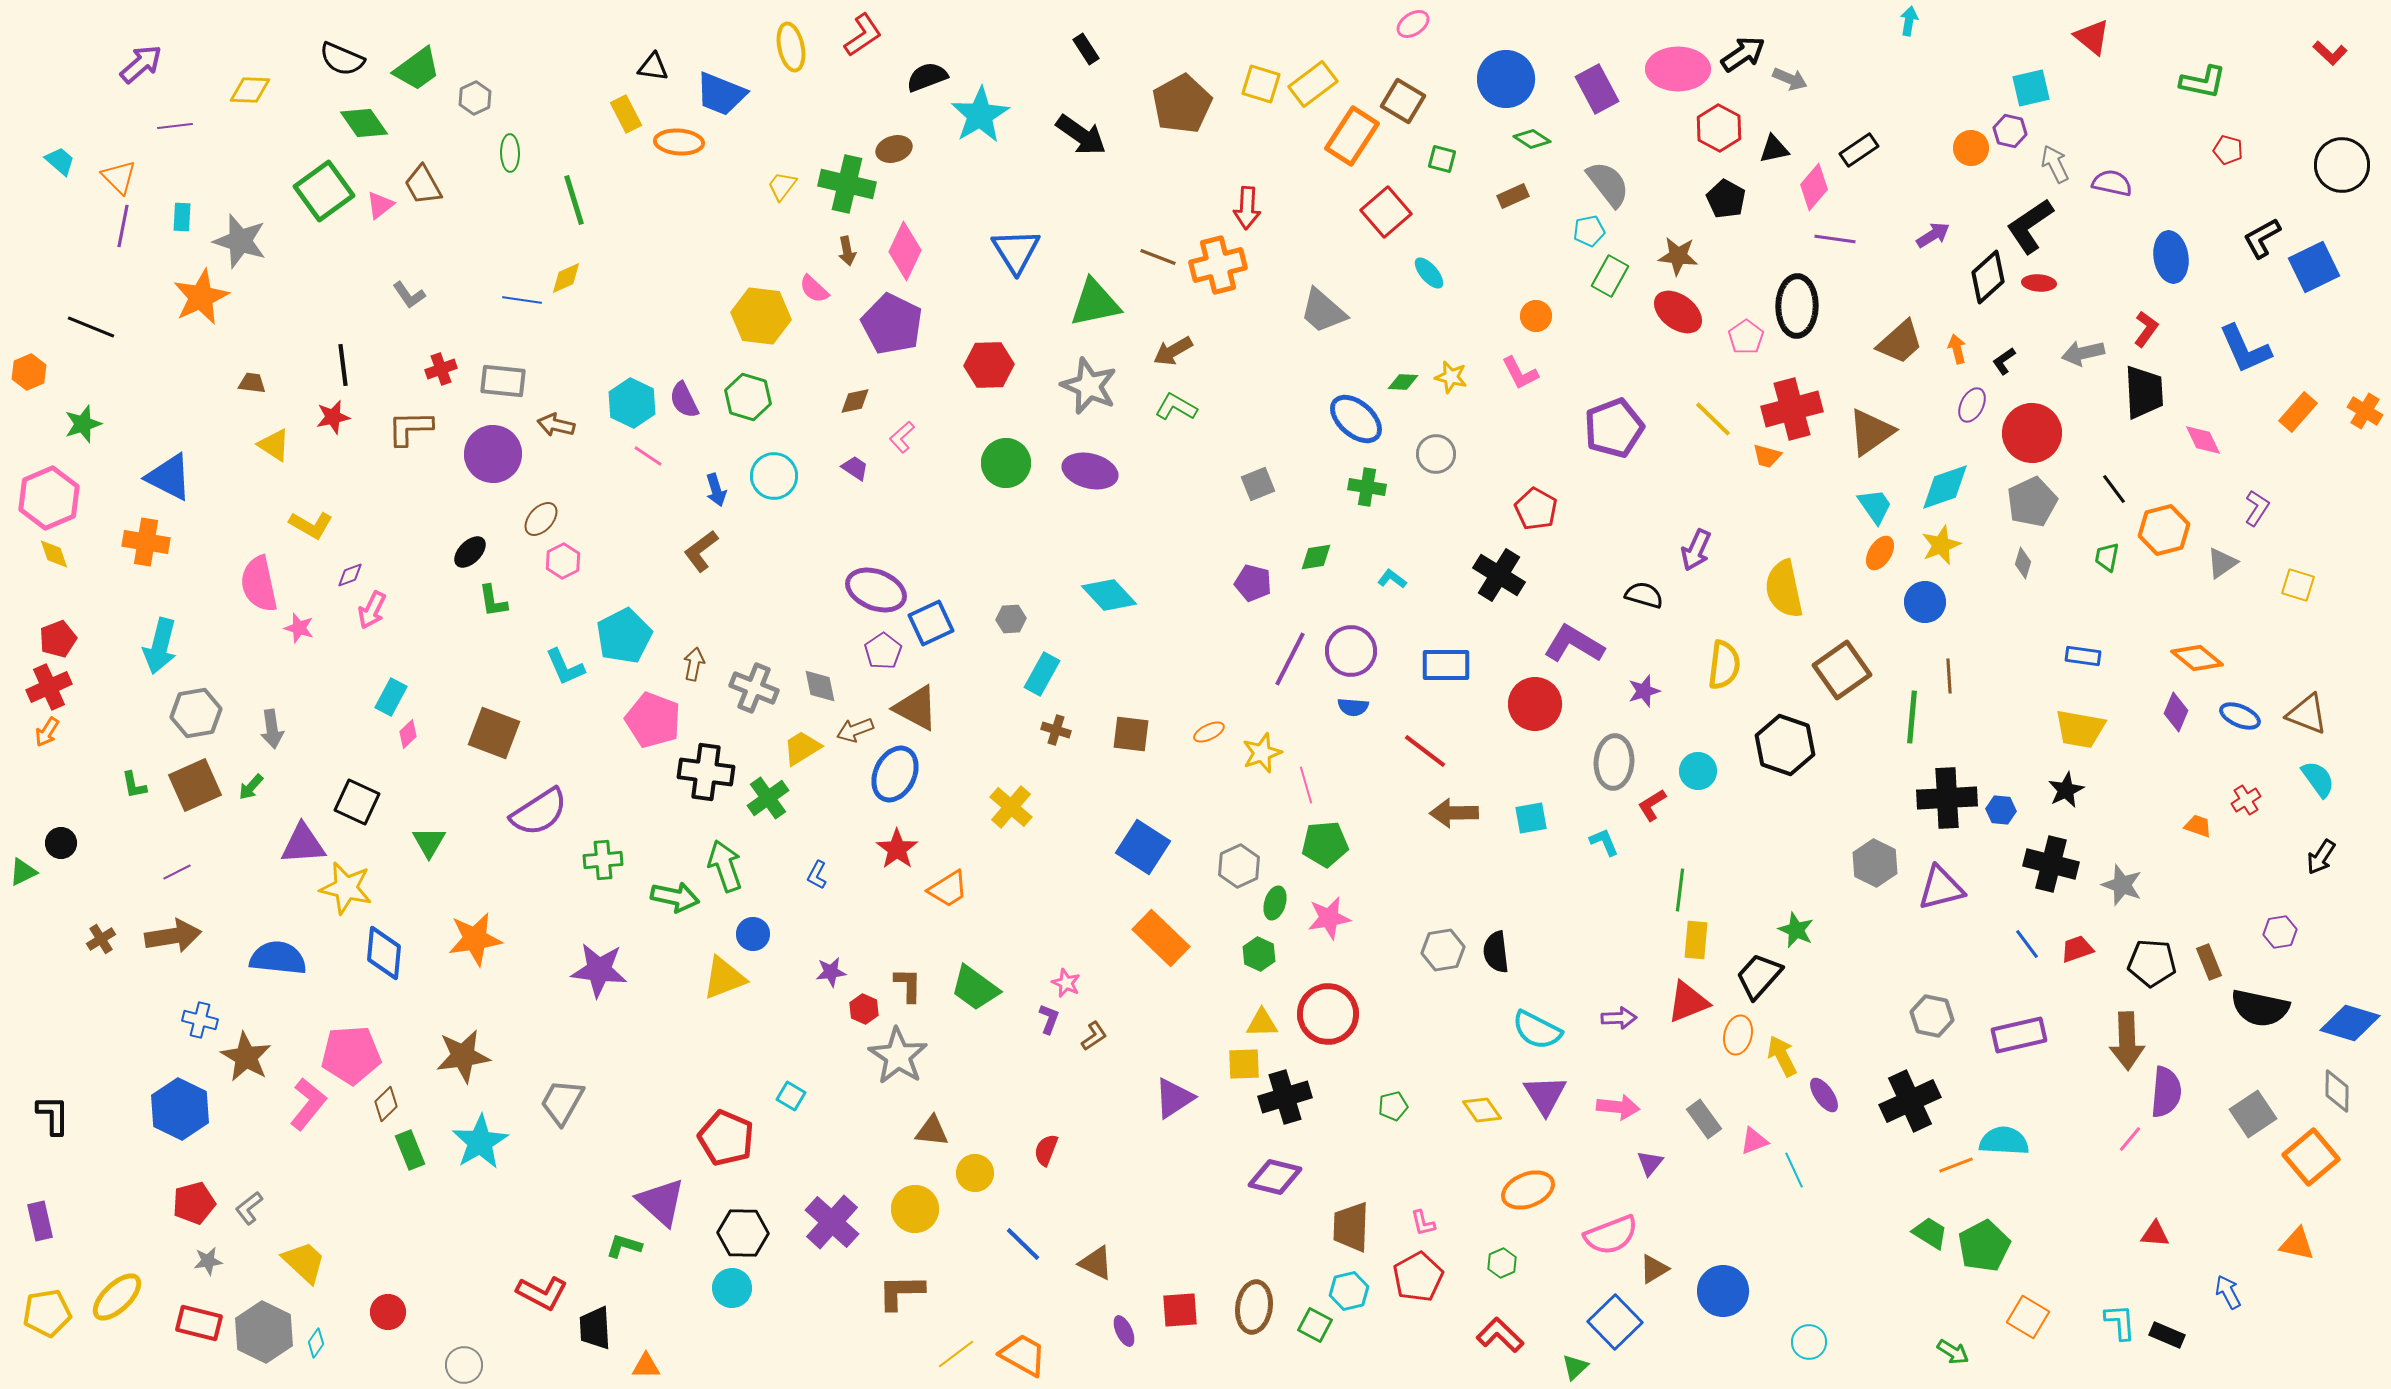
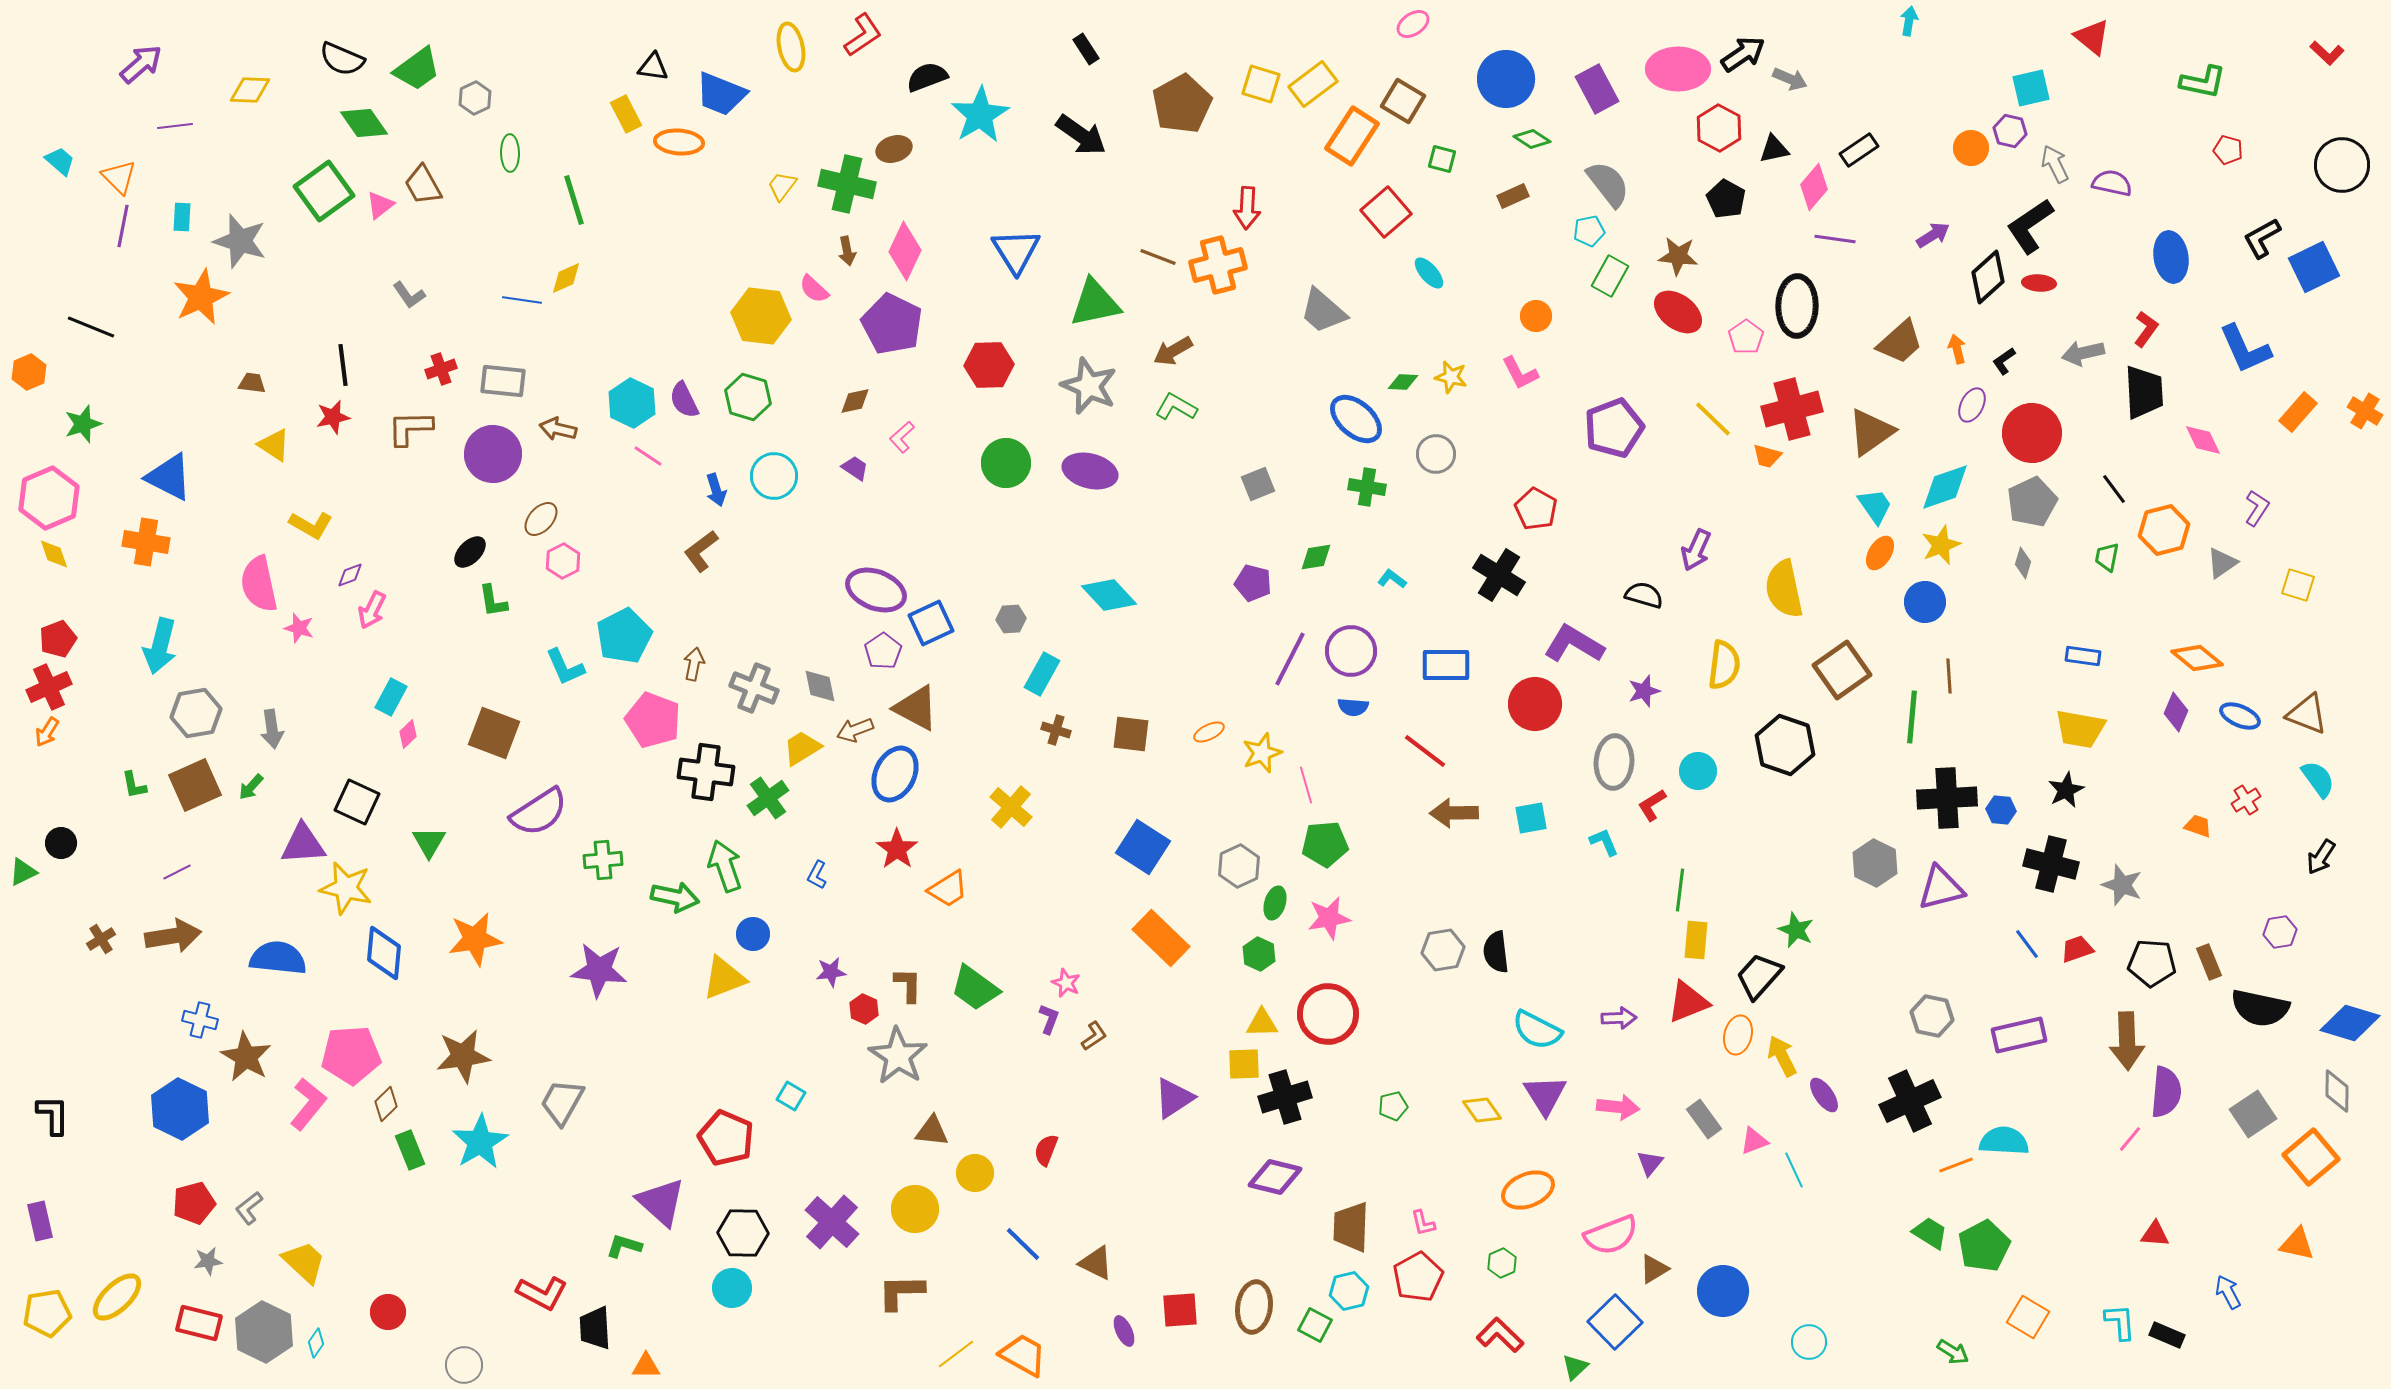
red L-shape at (2330, 53): moved 3 px left
brown arrow at (556, 425): moved 2 px right, 4 px down
